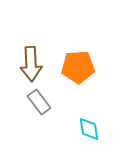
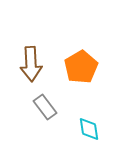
orange pentagon: moved 3 px right; rotated 28 degrees counterclockwise
gray rectangle: moved 6 px right, 5 px down
